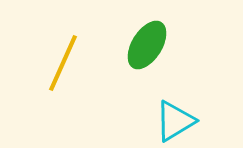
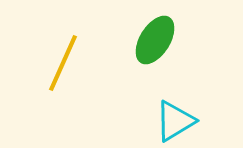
green ellipse: moved 8 px right, 5 px up
